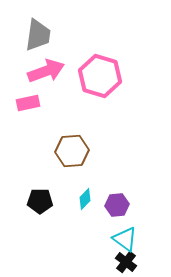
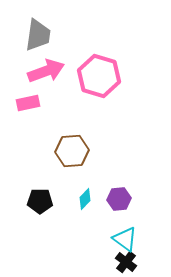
pink hexagon: moved 1 px left
purple hexagon: moved 2 px right, 6 px up
